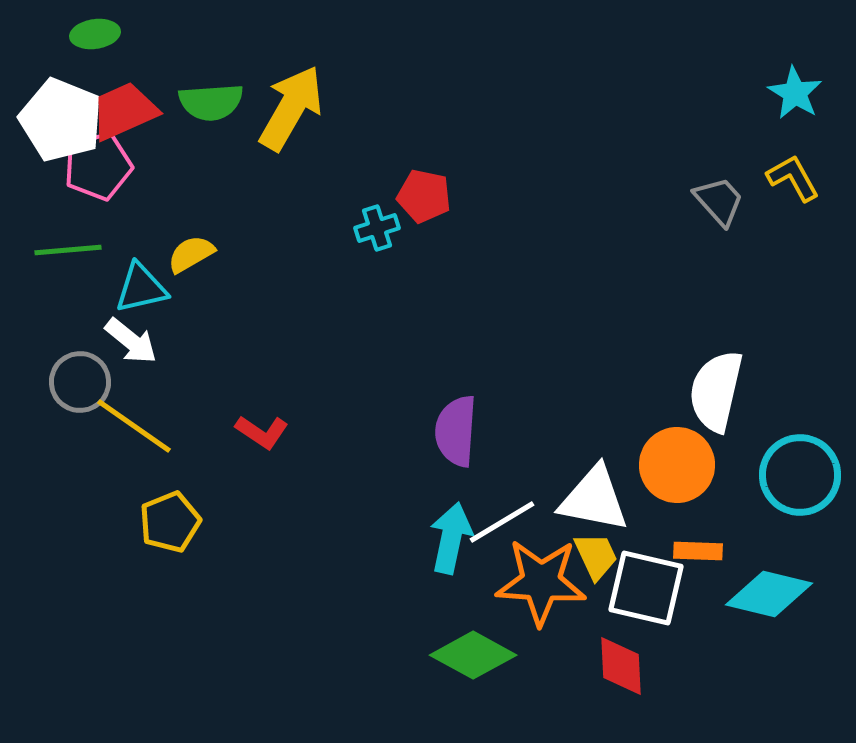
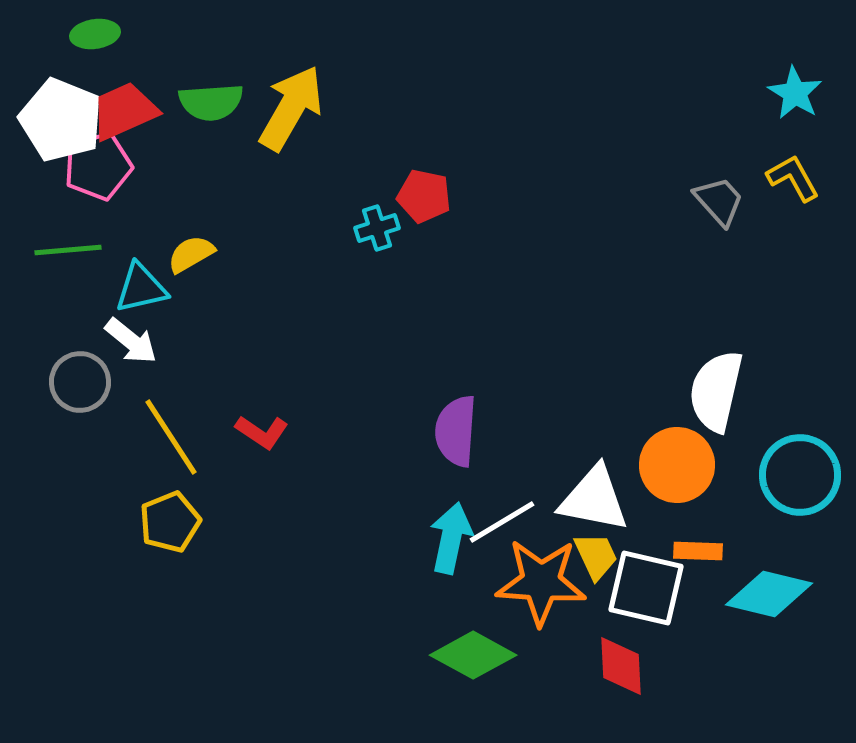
yellow line: moved 37 px right, 11 px down; rotated 22 degrees clockwise
